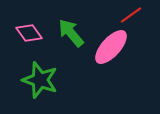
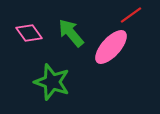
green star: moved 12 px right, 2 px down
